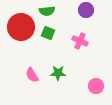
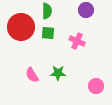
green semicircle: rotated 84 degrees counterclockwise
green square: rotated 16 degrees counterclockwise
pink cross: moved 3 px left
